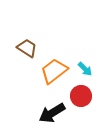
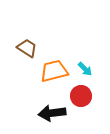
orange trapezoid: rotated 24 degrees clockwise
black arrow: rotated 24 degrees clockwise
